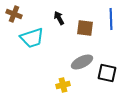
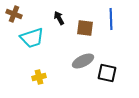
gray ellipse: moved 1 px right, 1 px up
yellow cross: moved 24 px left, 8 px up
